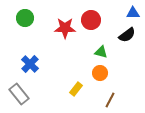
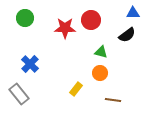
brown line: moved 3 px right; rotated 70 degrees clockwise
